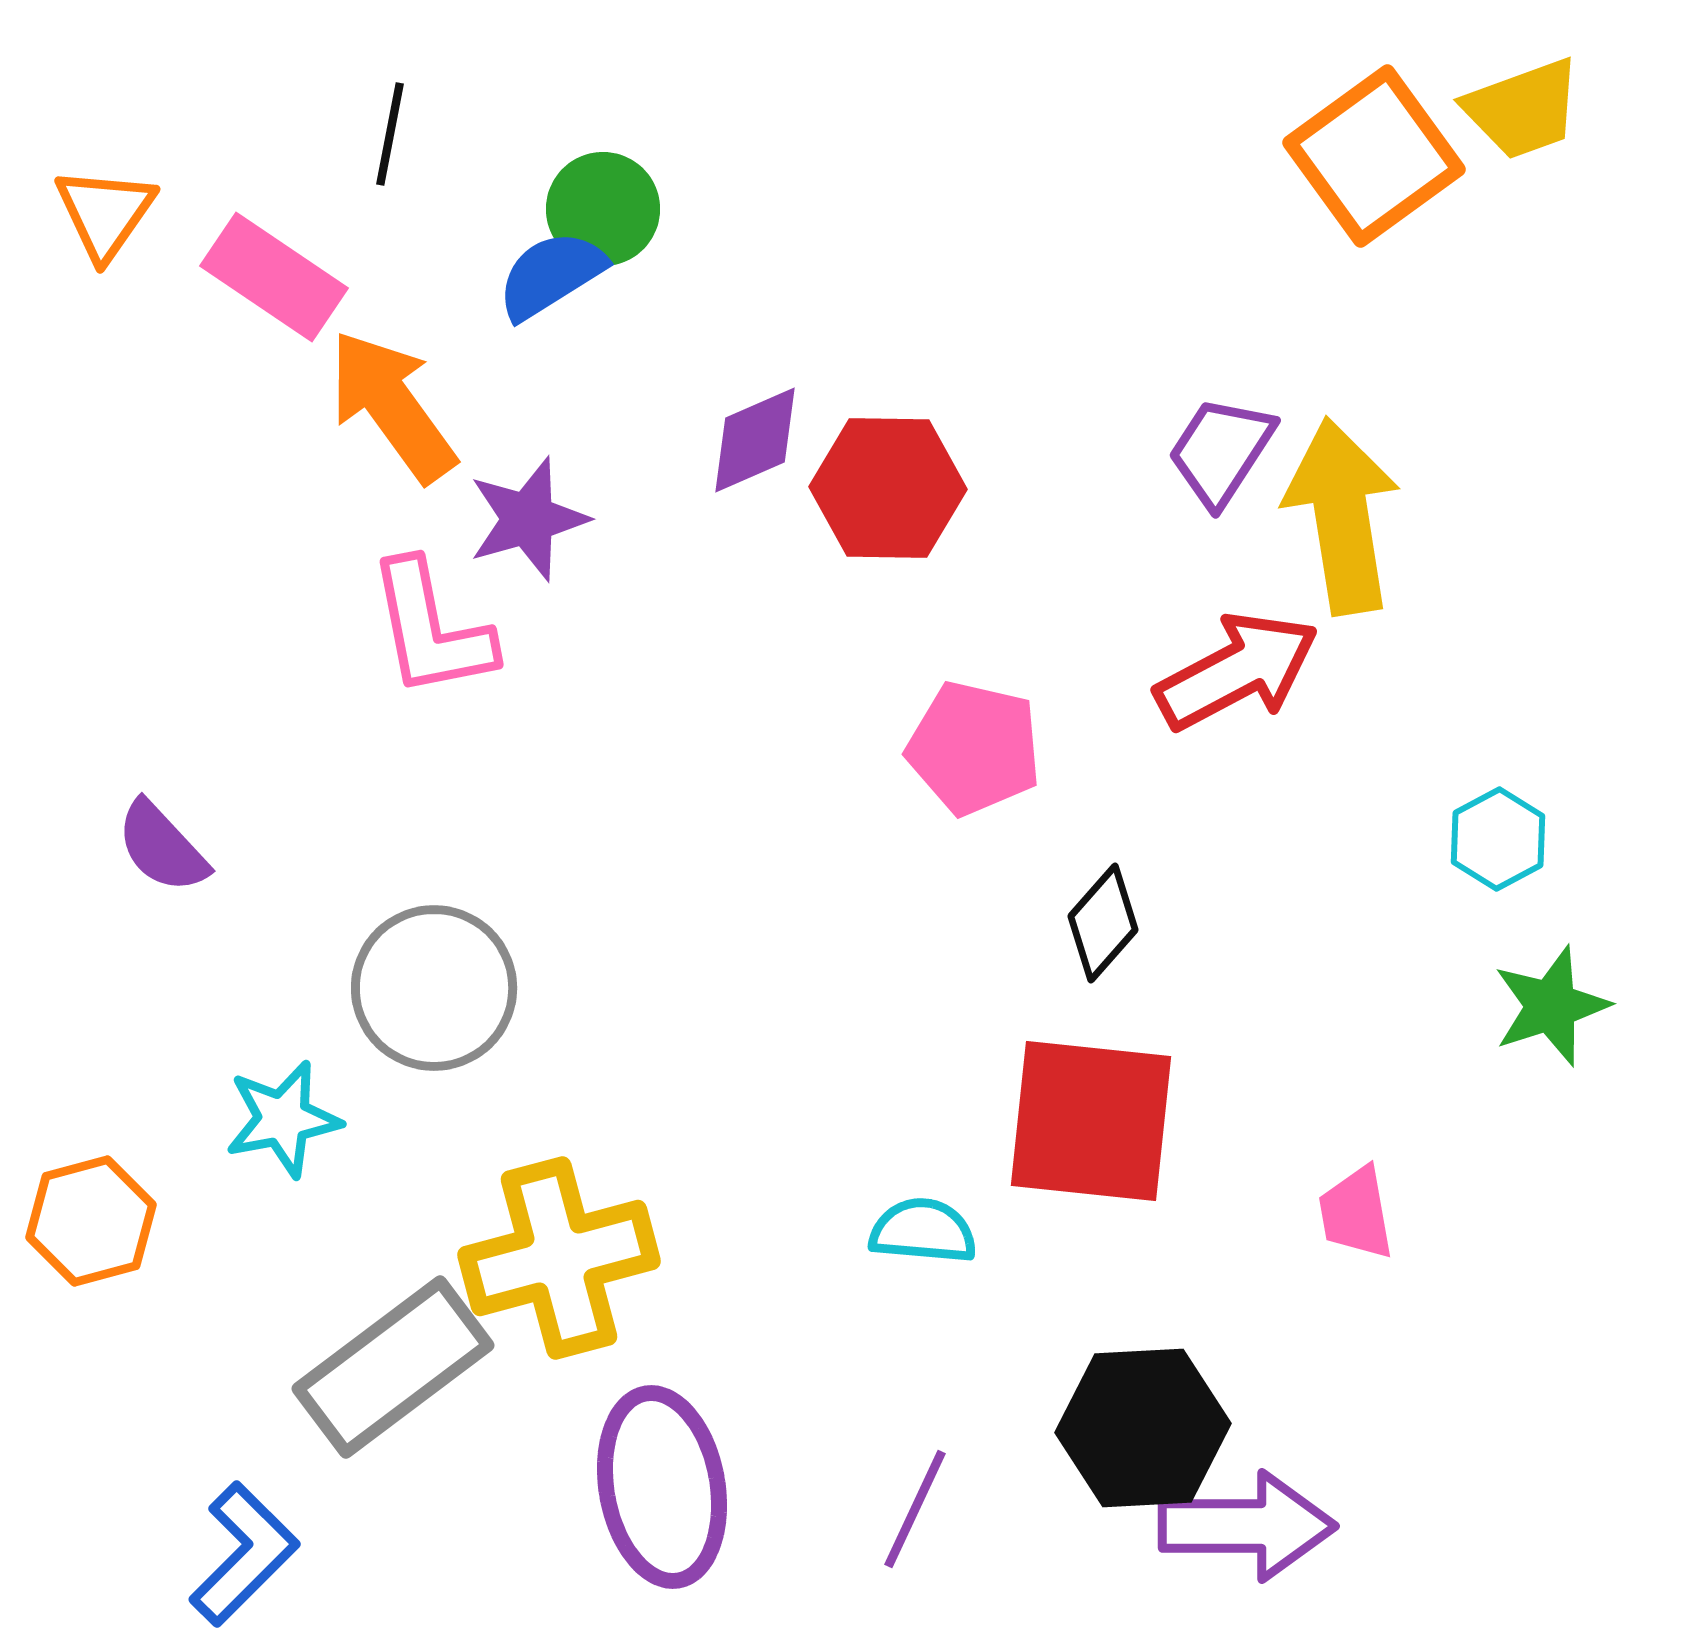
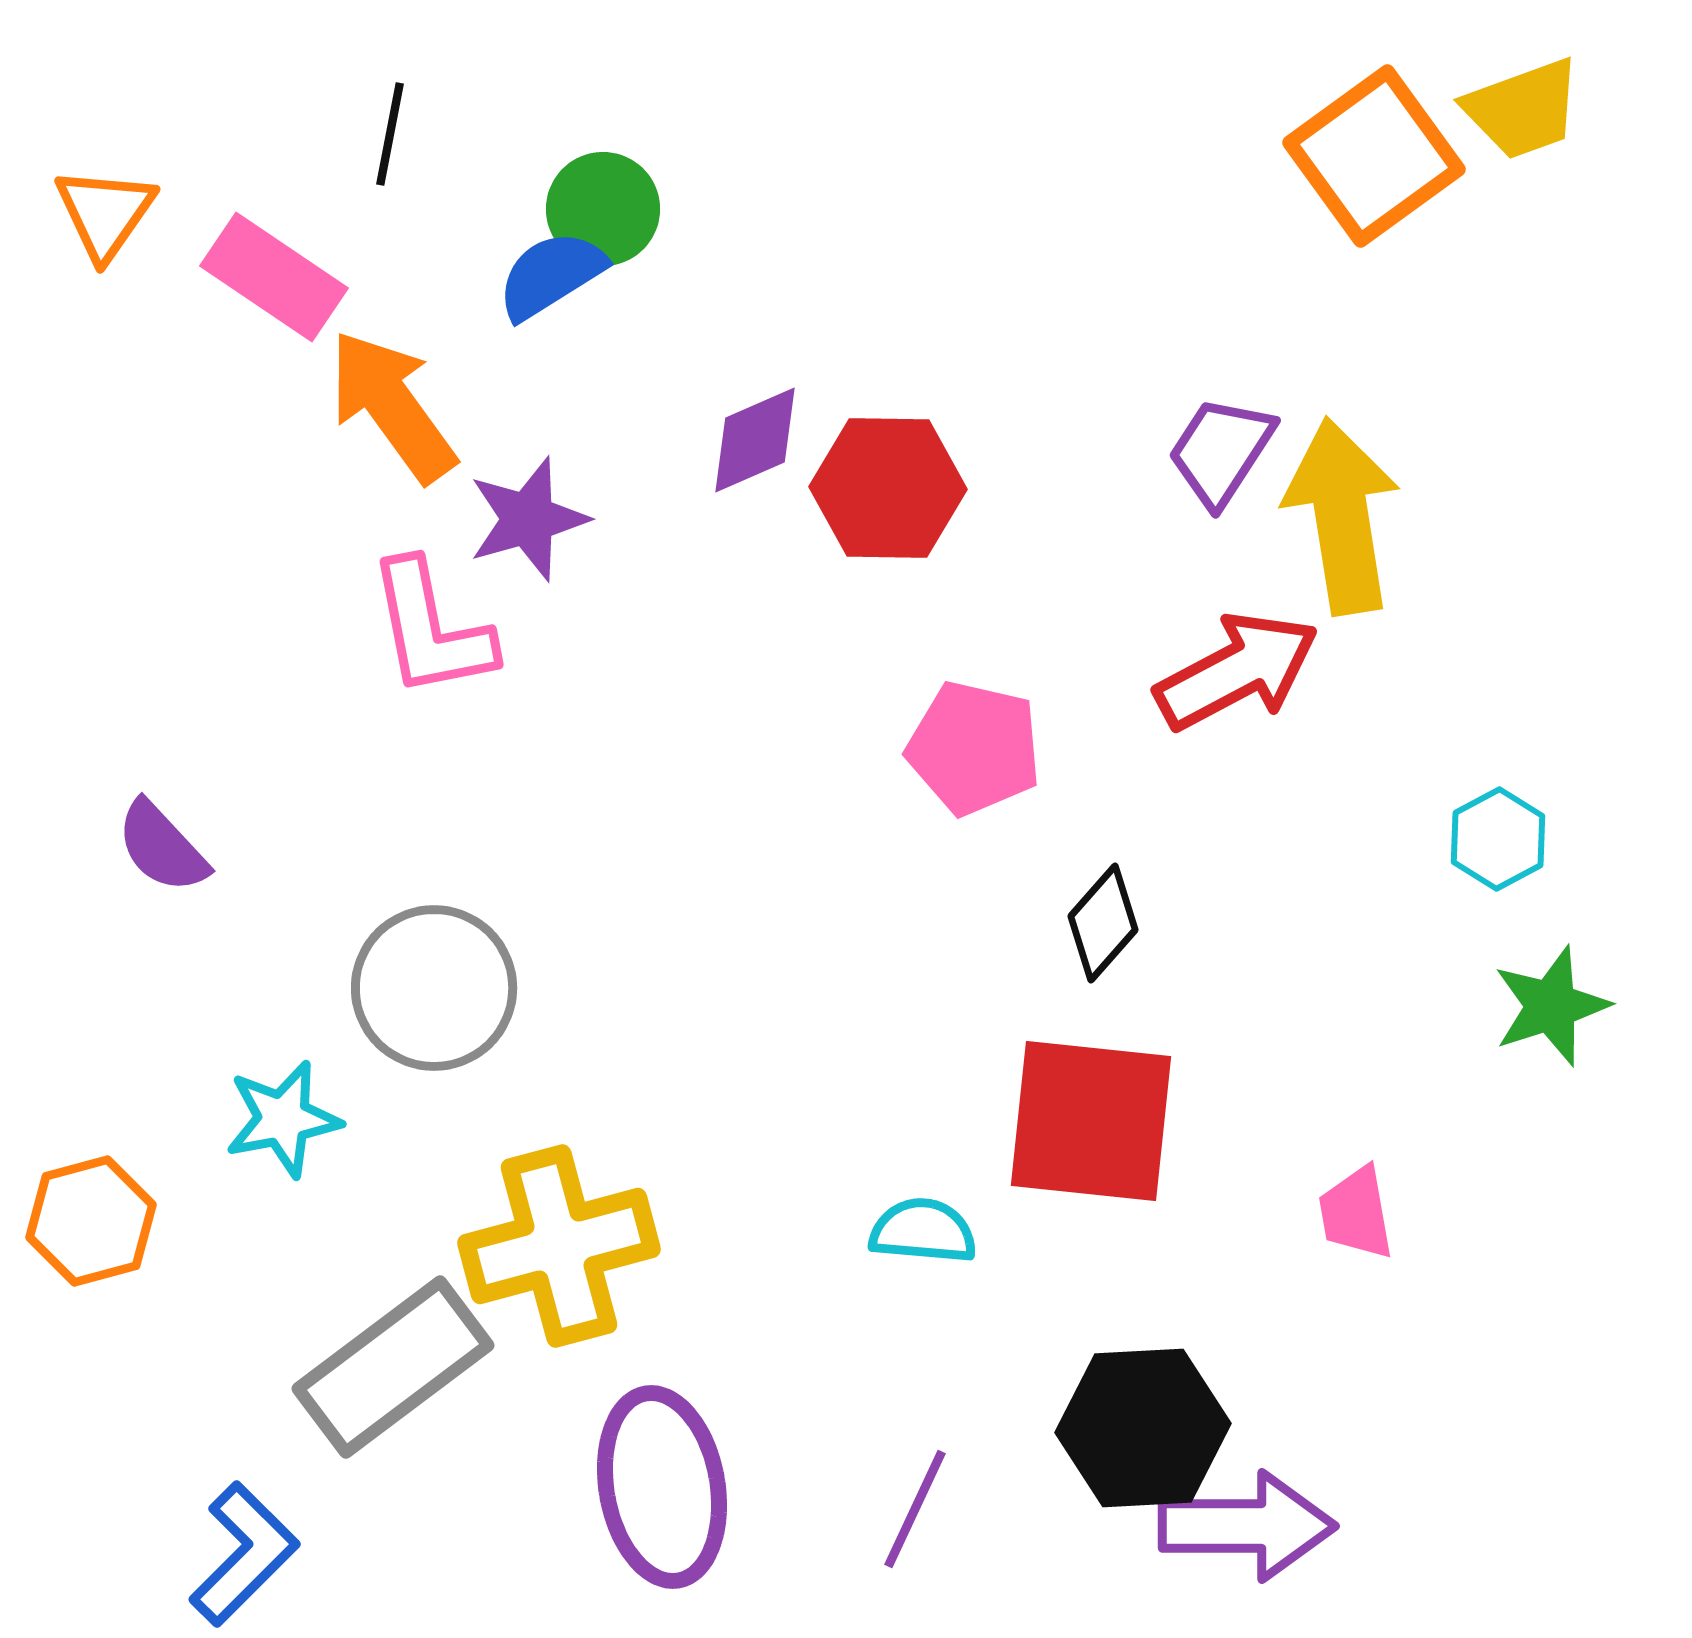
yellow cross: moved 12 px up
